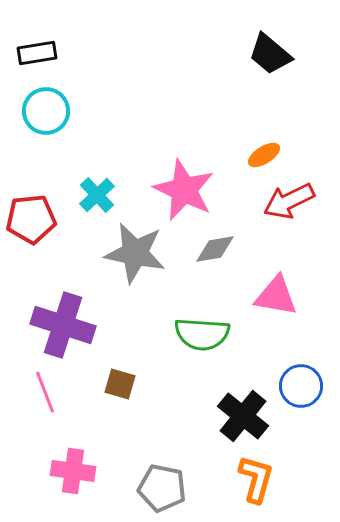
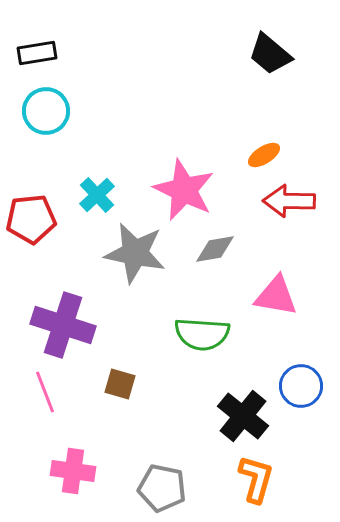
red arrow: rotated 27 degrees clockwise
